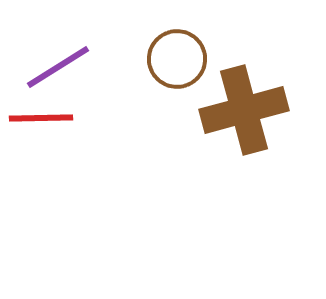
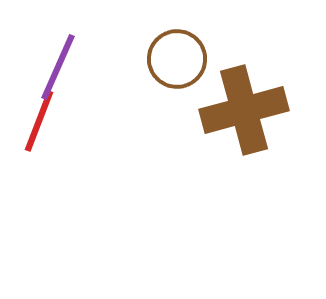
purple line: rotated 34 degrees counterclockwise
red line: moved 2 px left, 3 px down; rotated 68 degrees counterclockwise
